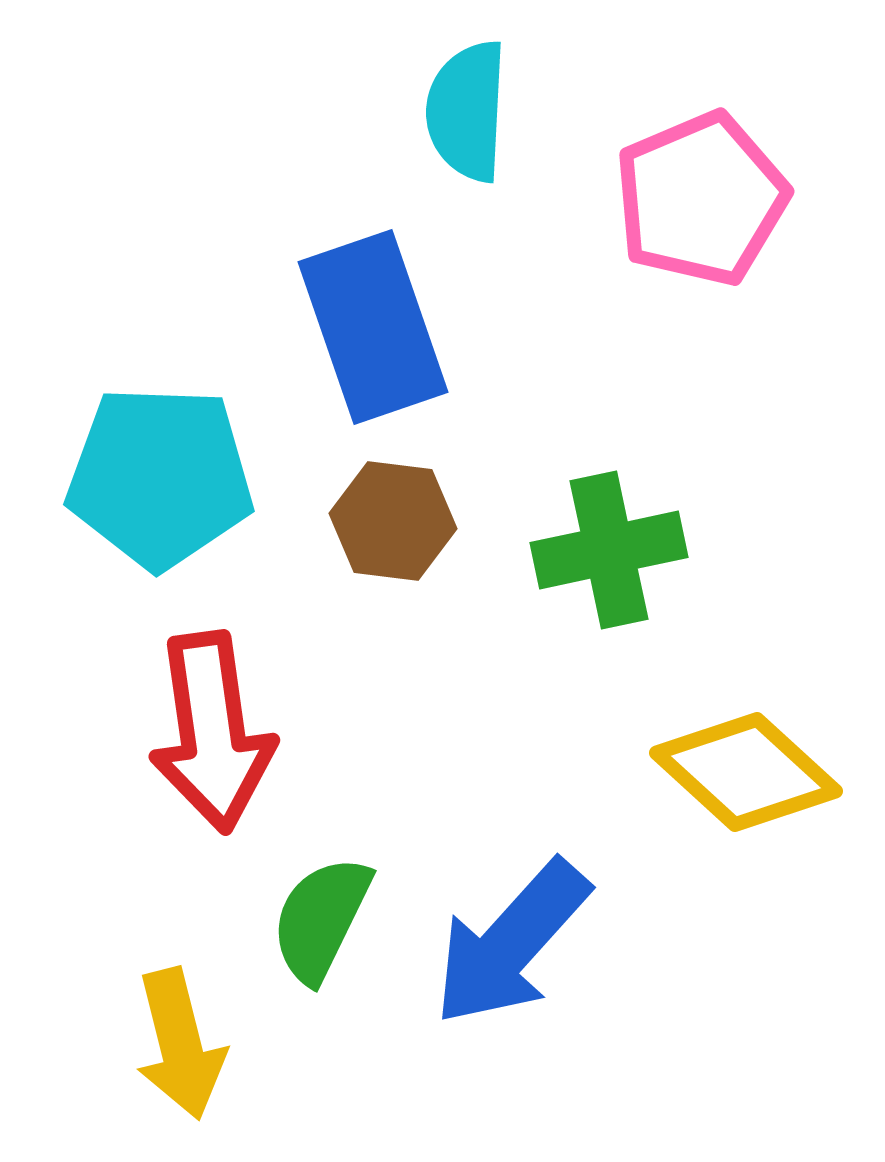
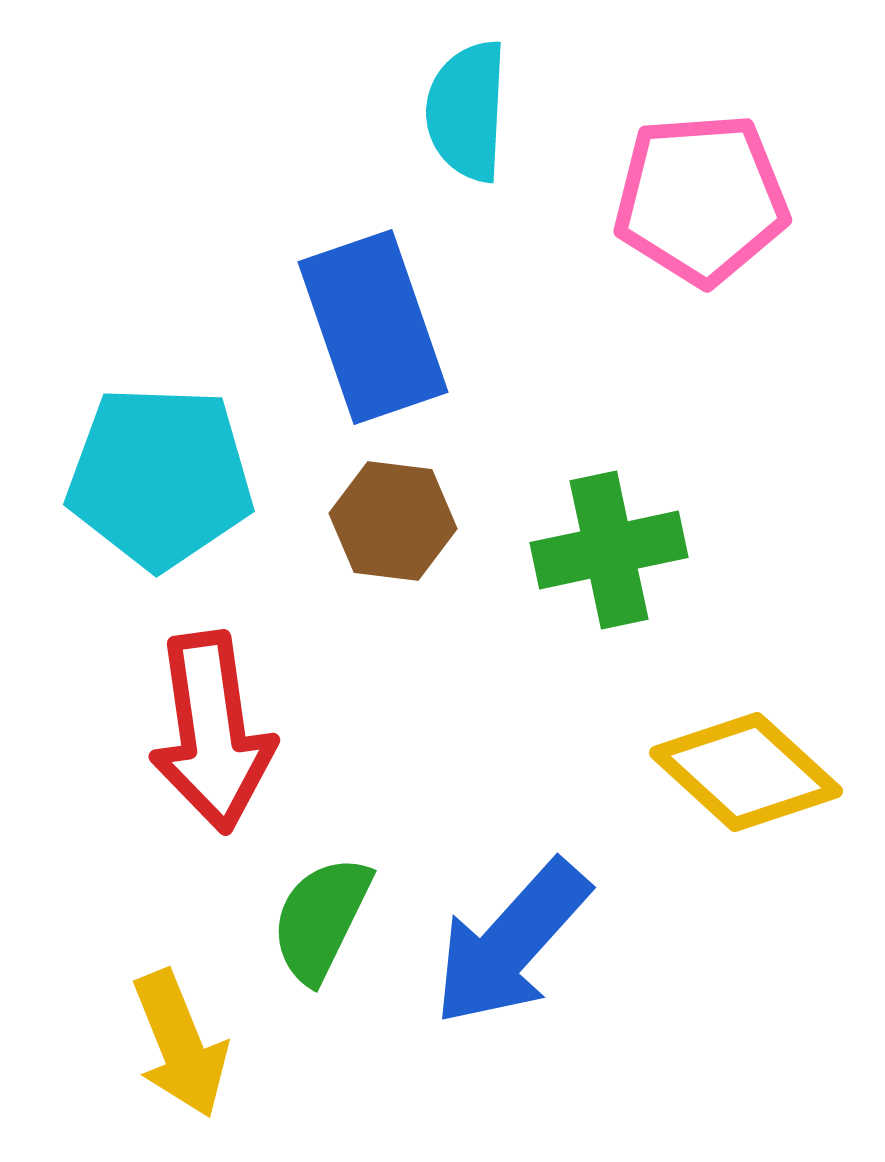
pink pentagon: rotated 19 degrees clockwise
yellow arrow: rotated 8 degrees counterclockwise
